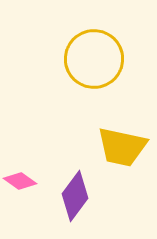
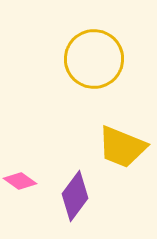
yellow trapezoid: rotated 10 degrees clockwise
